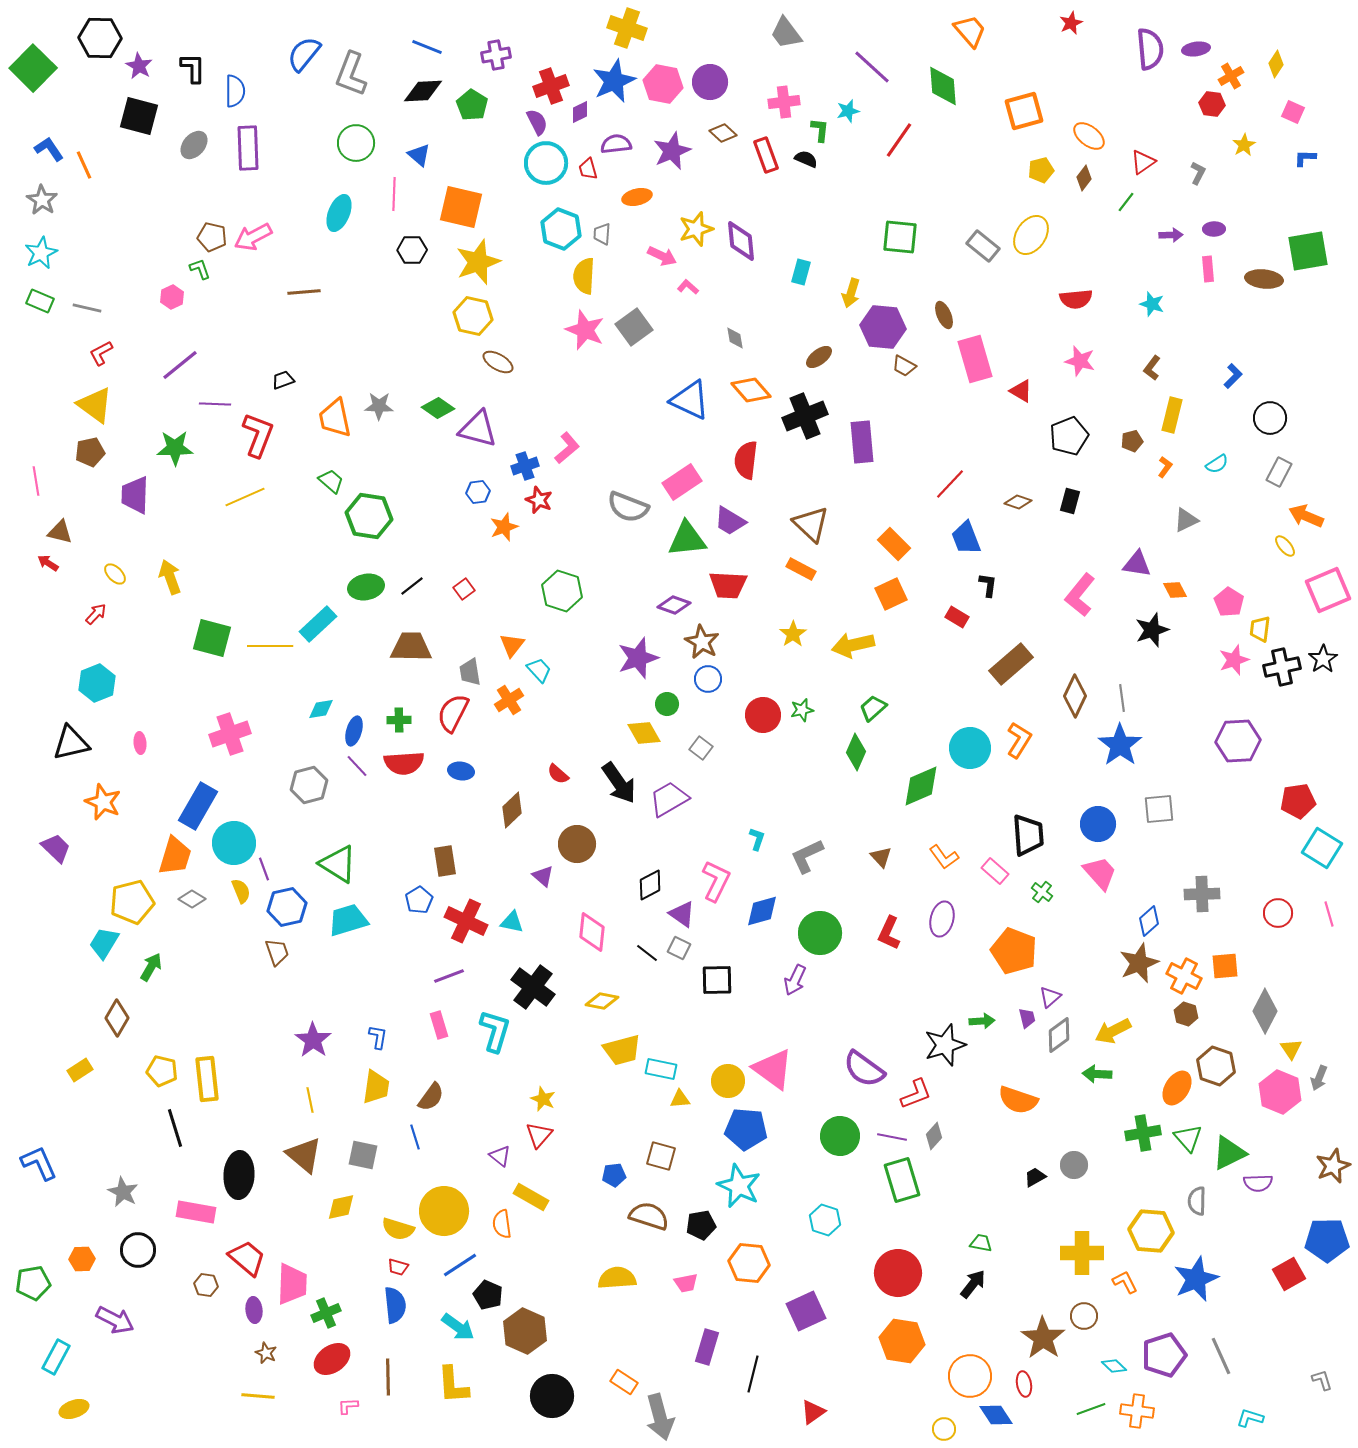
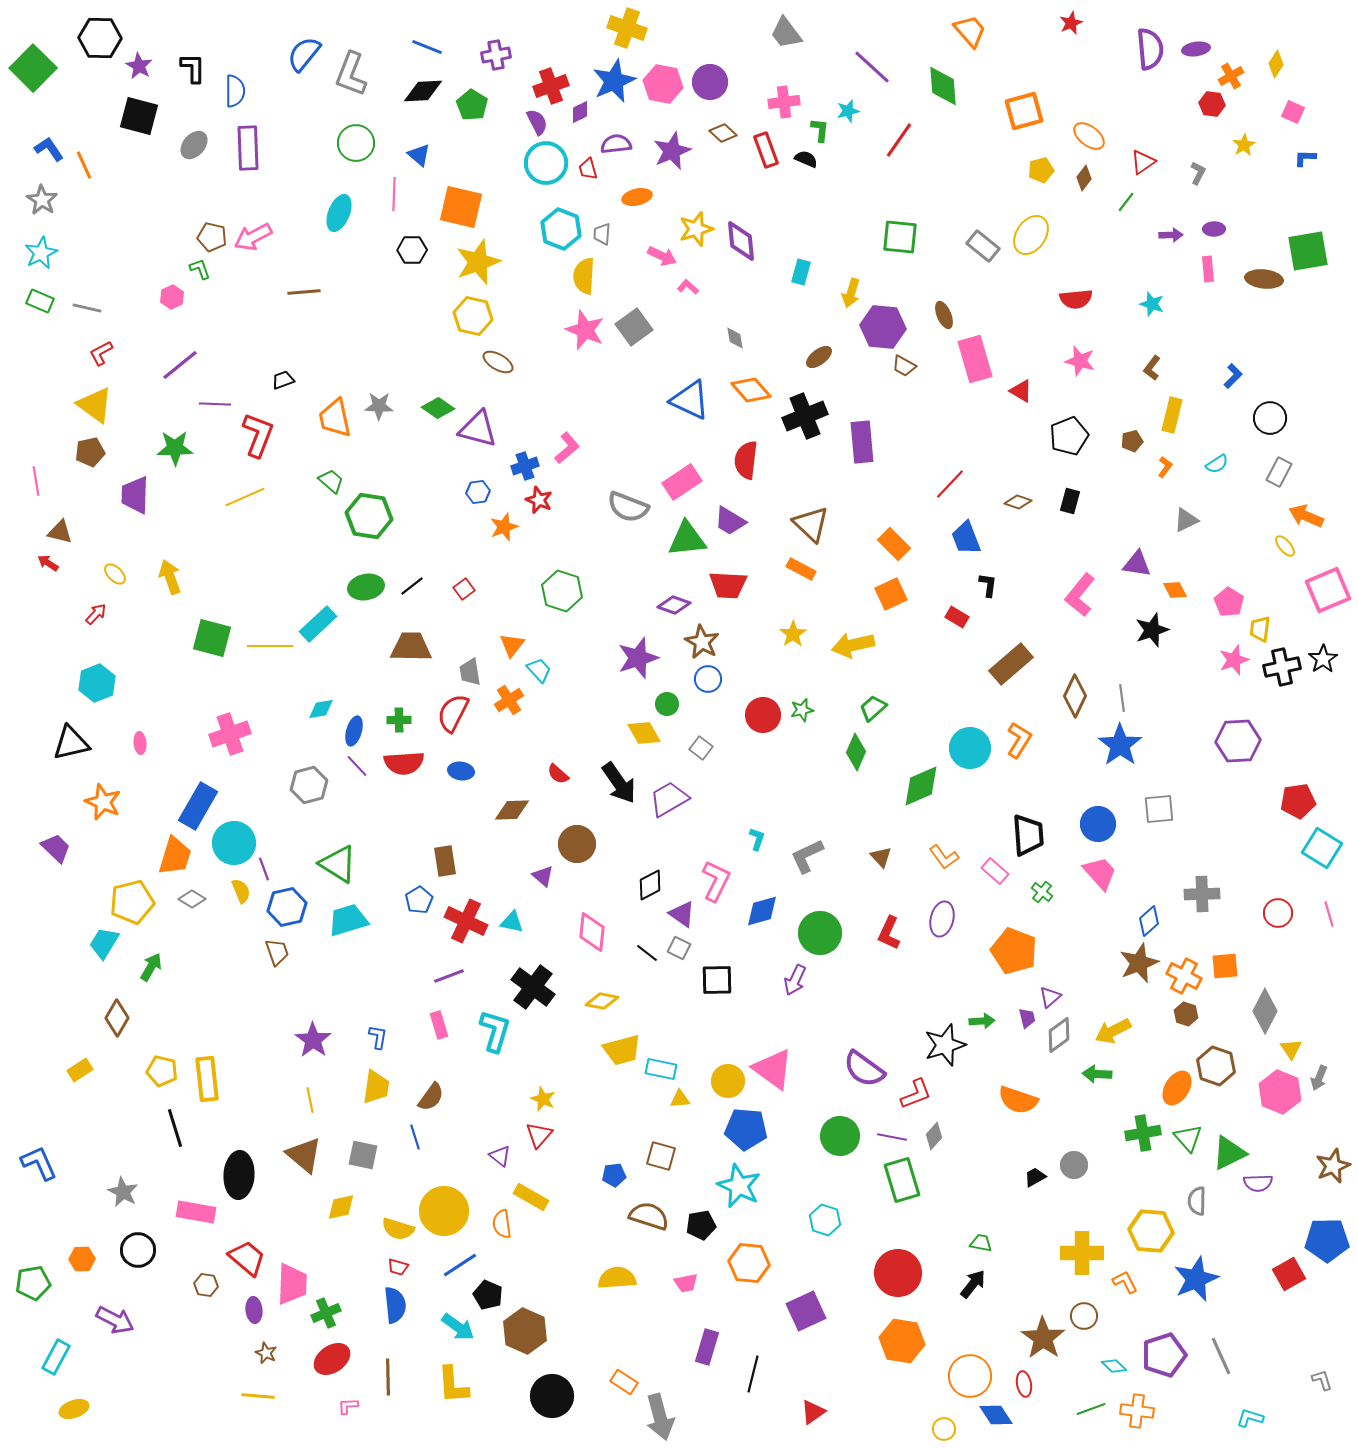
red rectangle at (766, 155): moved 5 px up
brown diamond at (512, 810): rotated 42 degrees clockwise
